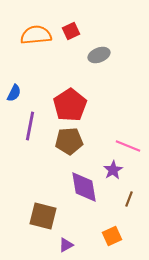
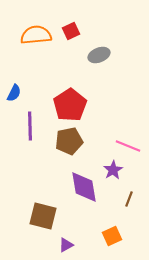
purple line: rotated 12 degrees counterclockwise
brown pentagon: rotated 8 degrees counterclockwise
